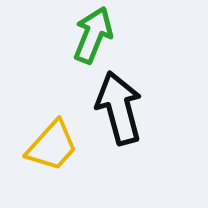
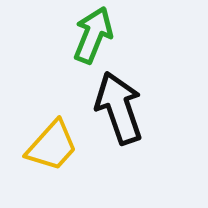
black arrow: rotated 4 degrees counterclockwise
